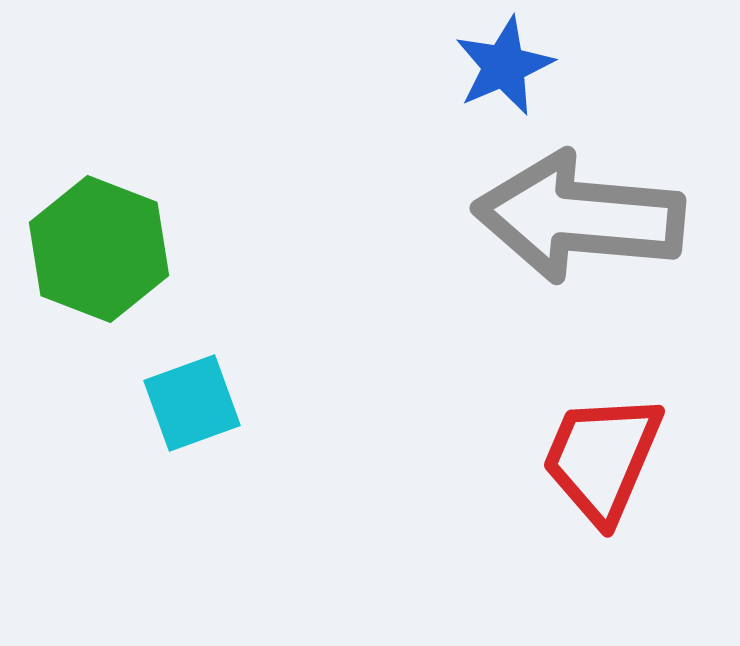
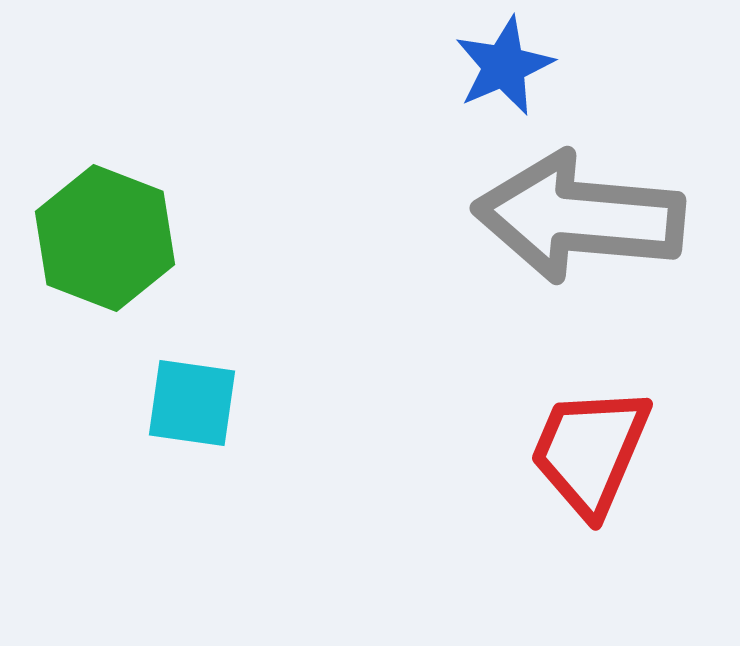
green hexagon: moved 6 px right, 11 px up
cyan square: rotated 28 degrees clockwise
red trapezoid: moved 12 px left, 7 px up
